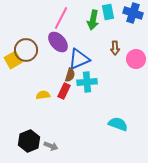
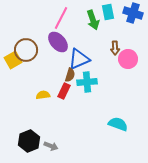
green arrow: rotated 30 degrees counterclockwise
pink circle: moved 8 px left
